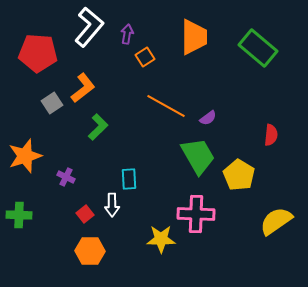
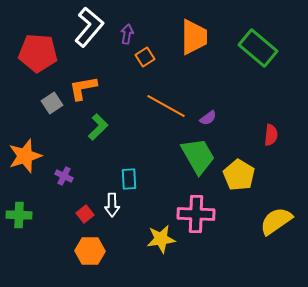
orange L-shape: rotated 152 degrees counterclockwise
purple cross: moved 2 px left, 1 px up
yellow star: rotated 8 degrees counterclockwise
